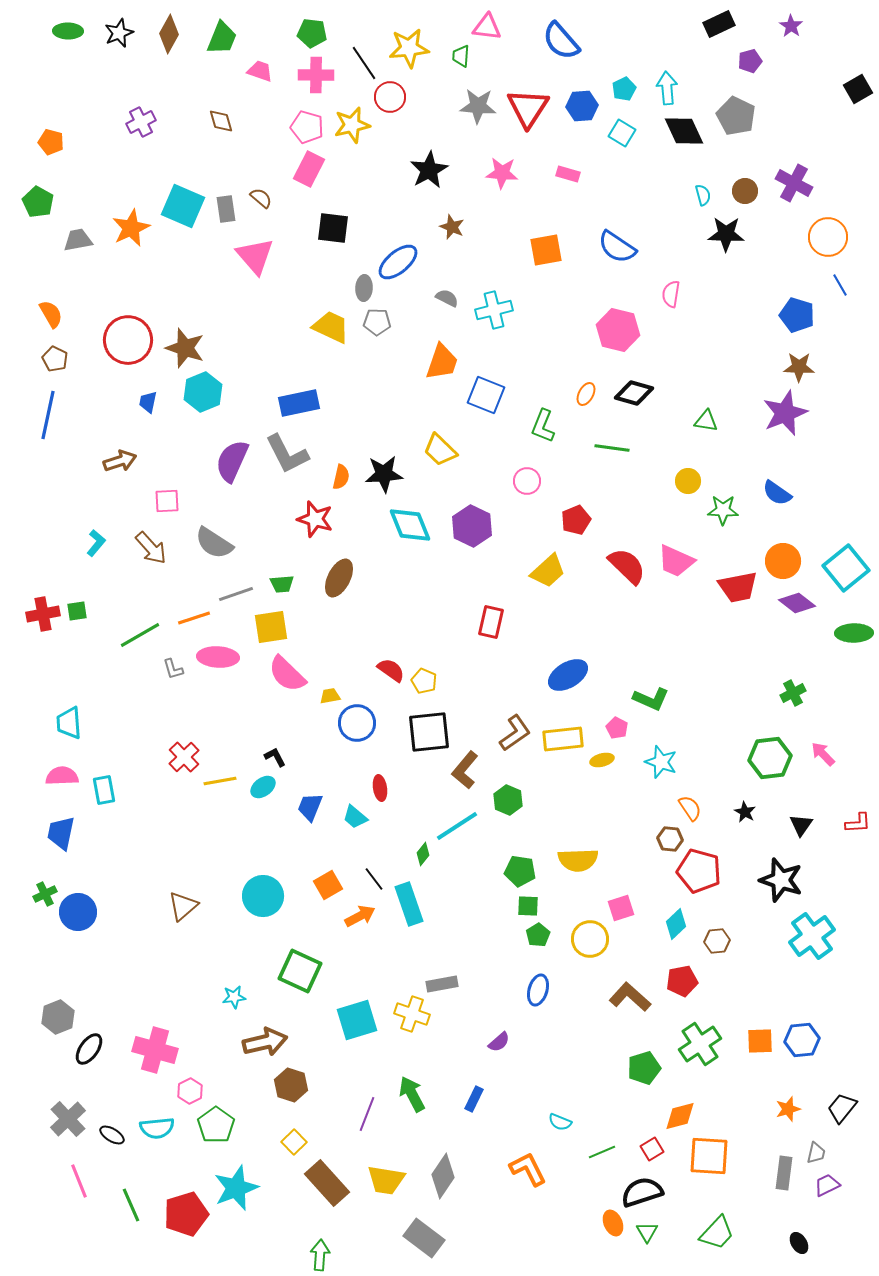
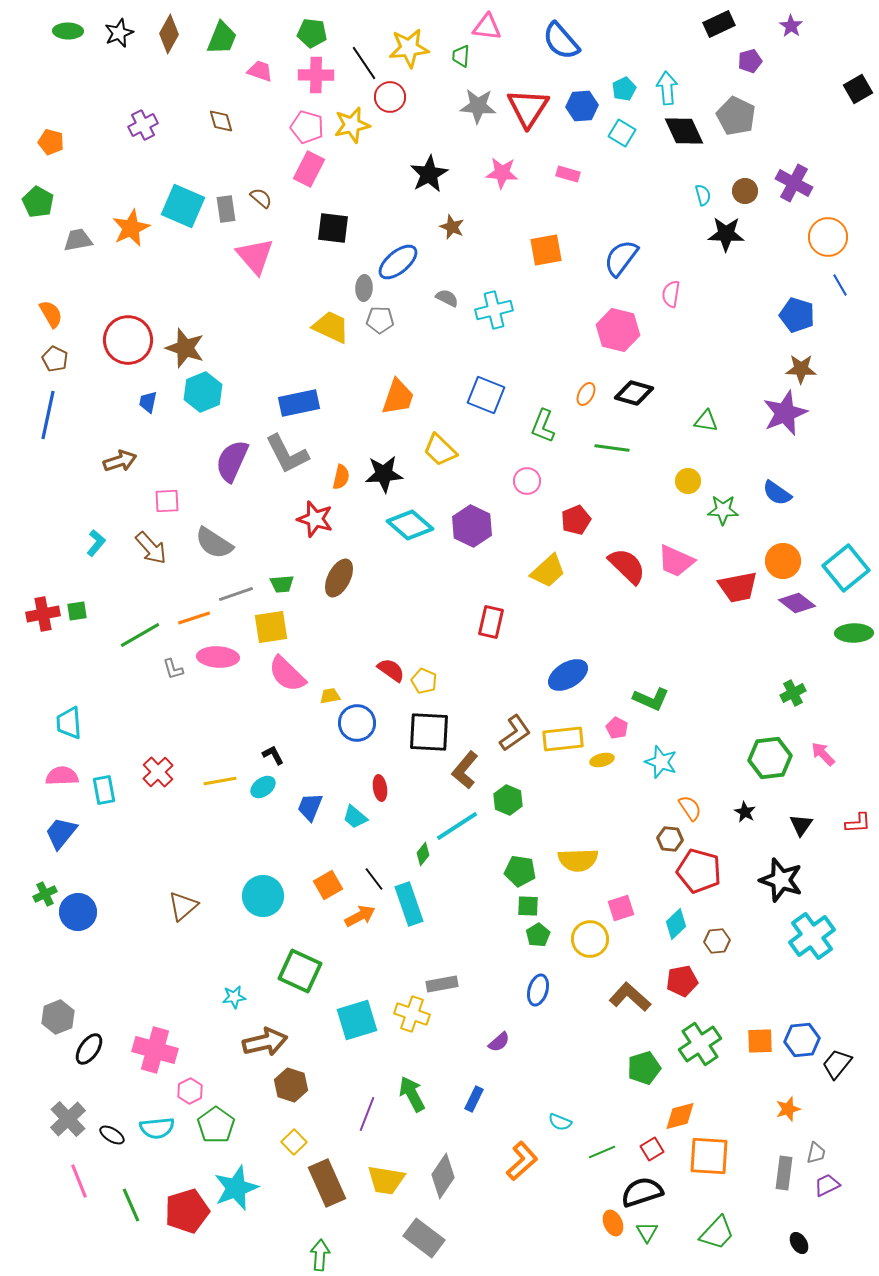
purple cross at (141, 122): moved 2 px right, 3 px down
black star at (429, 170): moved 4 px down
blue semicircle at (617, 247): moved 4 px right, 11 px down; rotated 93 degrees clockwise
gray pentagon at (377, 322): moved 3 px right, 2 px up
orange trapezoid at (442, 362): moved 44 px left, 35 px down
brown star at (799, 367): moved 2 px right, 2 px down
cyan diamond at (410, 525): rotated 27 degrees counterclockwise
black square at (429, 732): rotated 9 degrees clockwise
red cross at (184, 757): moved 26 px left, 15 px down
black L-shape at (275, 757): moved 2 px left, 2 px up
blue trapezoid at (61, 833): rotated 27 degrees clockwise
black trapezoid at (842, 1108): moved 5 px left, 44 px up
orange L-shape at (528, 1169): moved 6 px left, 8 px up; rotated 75 degrees clockwise
brown rectangle at (327, 1183): rotated 18 degrees clockwise
red pentagon at (186, 1214): moved 1 px right, 3 px up
